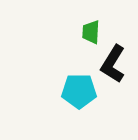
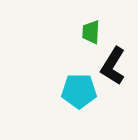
black L-shape: moved 2 px down
